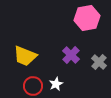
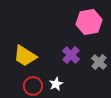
pink hexagon: moved 2 px right, 4 px down
yellow trapezoid: rotated 10 degrees clockwise
